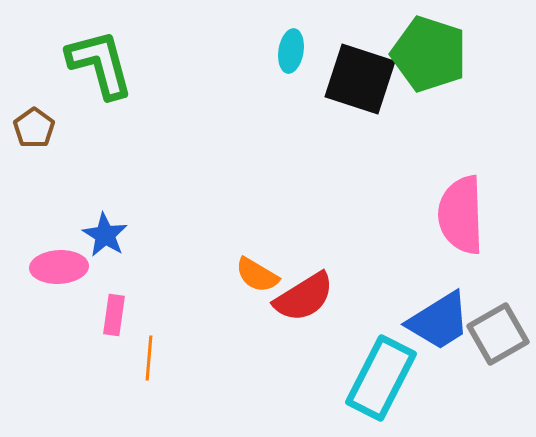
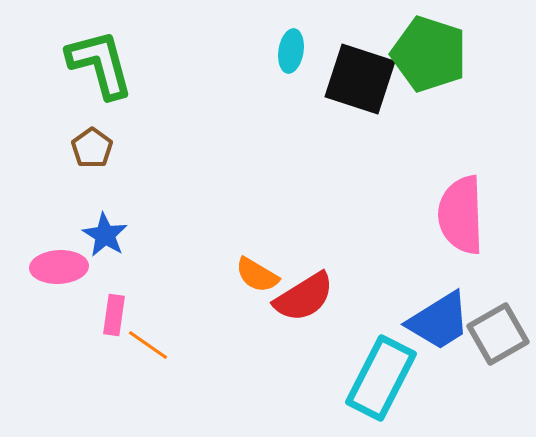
brown pentagon: moved 58 px right, 20 px down
orange line: moved 1 px left, 13 px up; rotated 60 degrees counterclockwise
